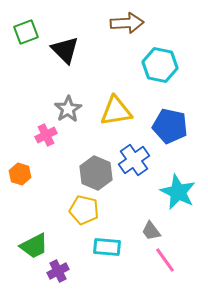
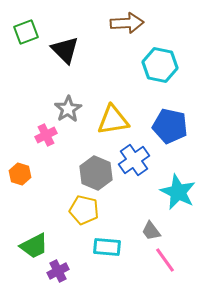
yellow triangle: moved 3 px left, 9 px down
